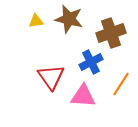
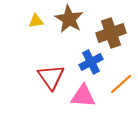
brown star: rotated 16 degrees clockwise
orange line: rotated 15 degrees clockwise
